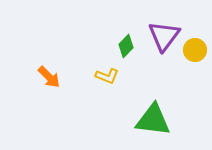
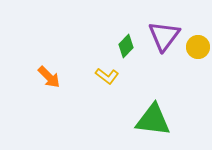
yellow circle: moved 3 px right, 3 px up
yellow L-shape: rotated 15 degrees clockwise
